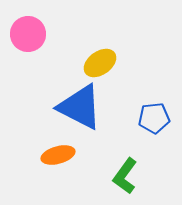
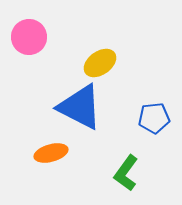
pink circle: moved 1 px right, 3 px down
orange ellipse: moved 7 px left, 2 px up
green L-shape: moved 1 px right, 3 px up
